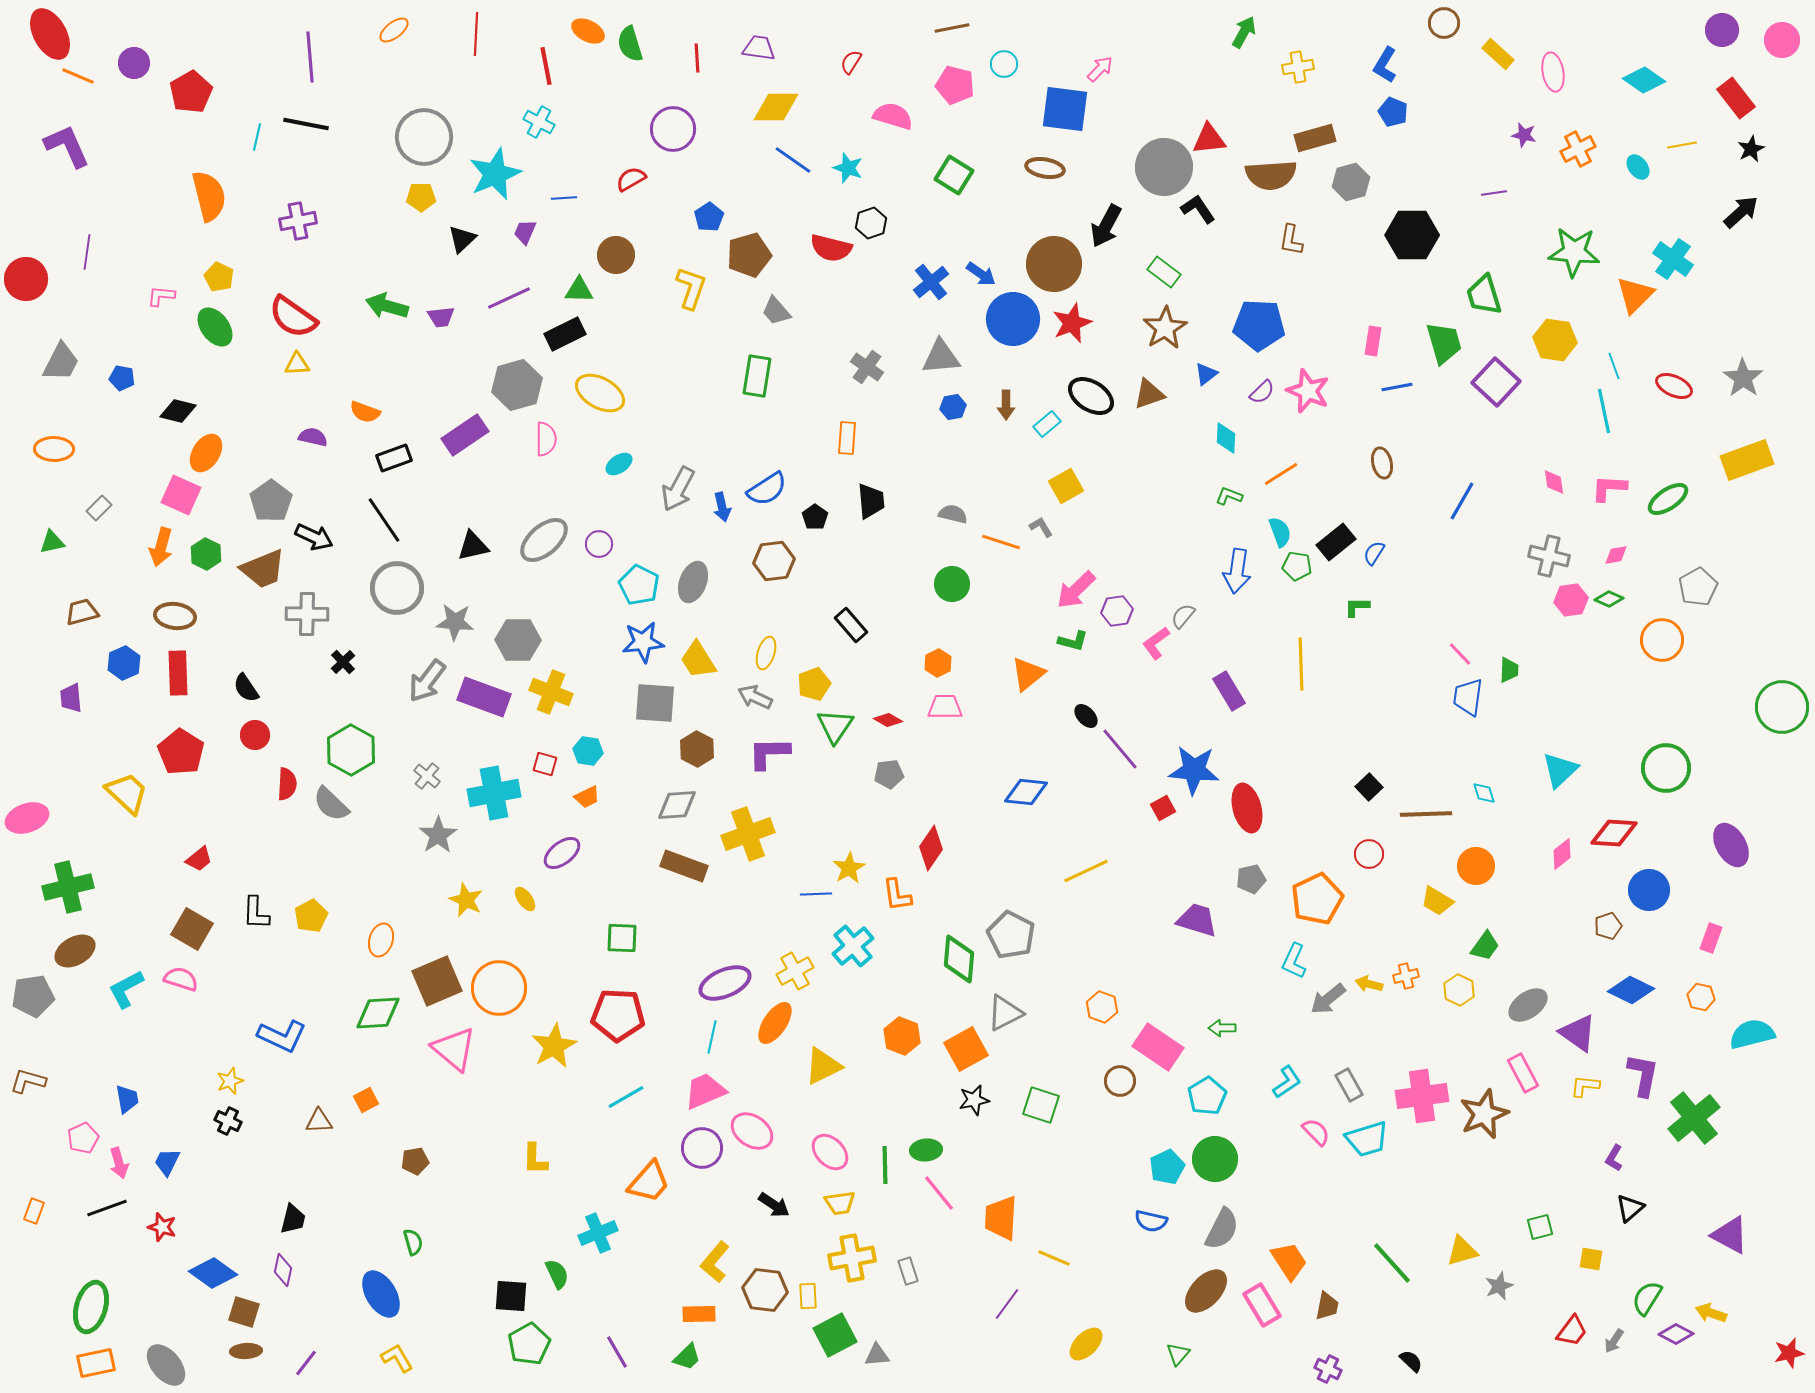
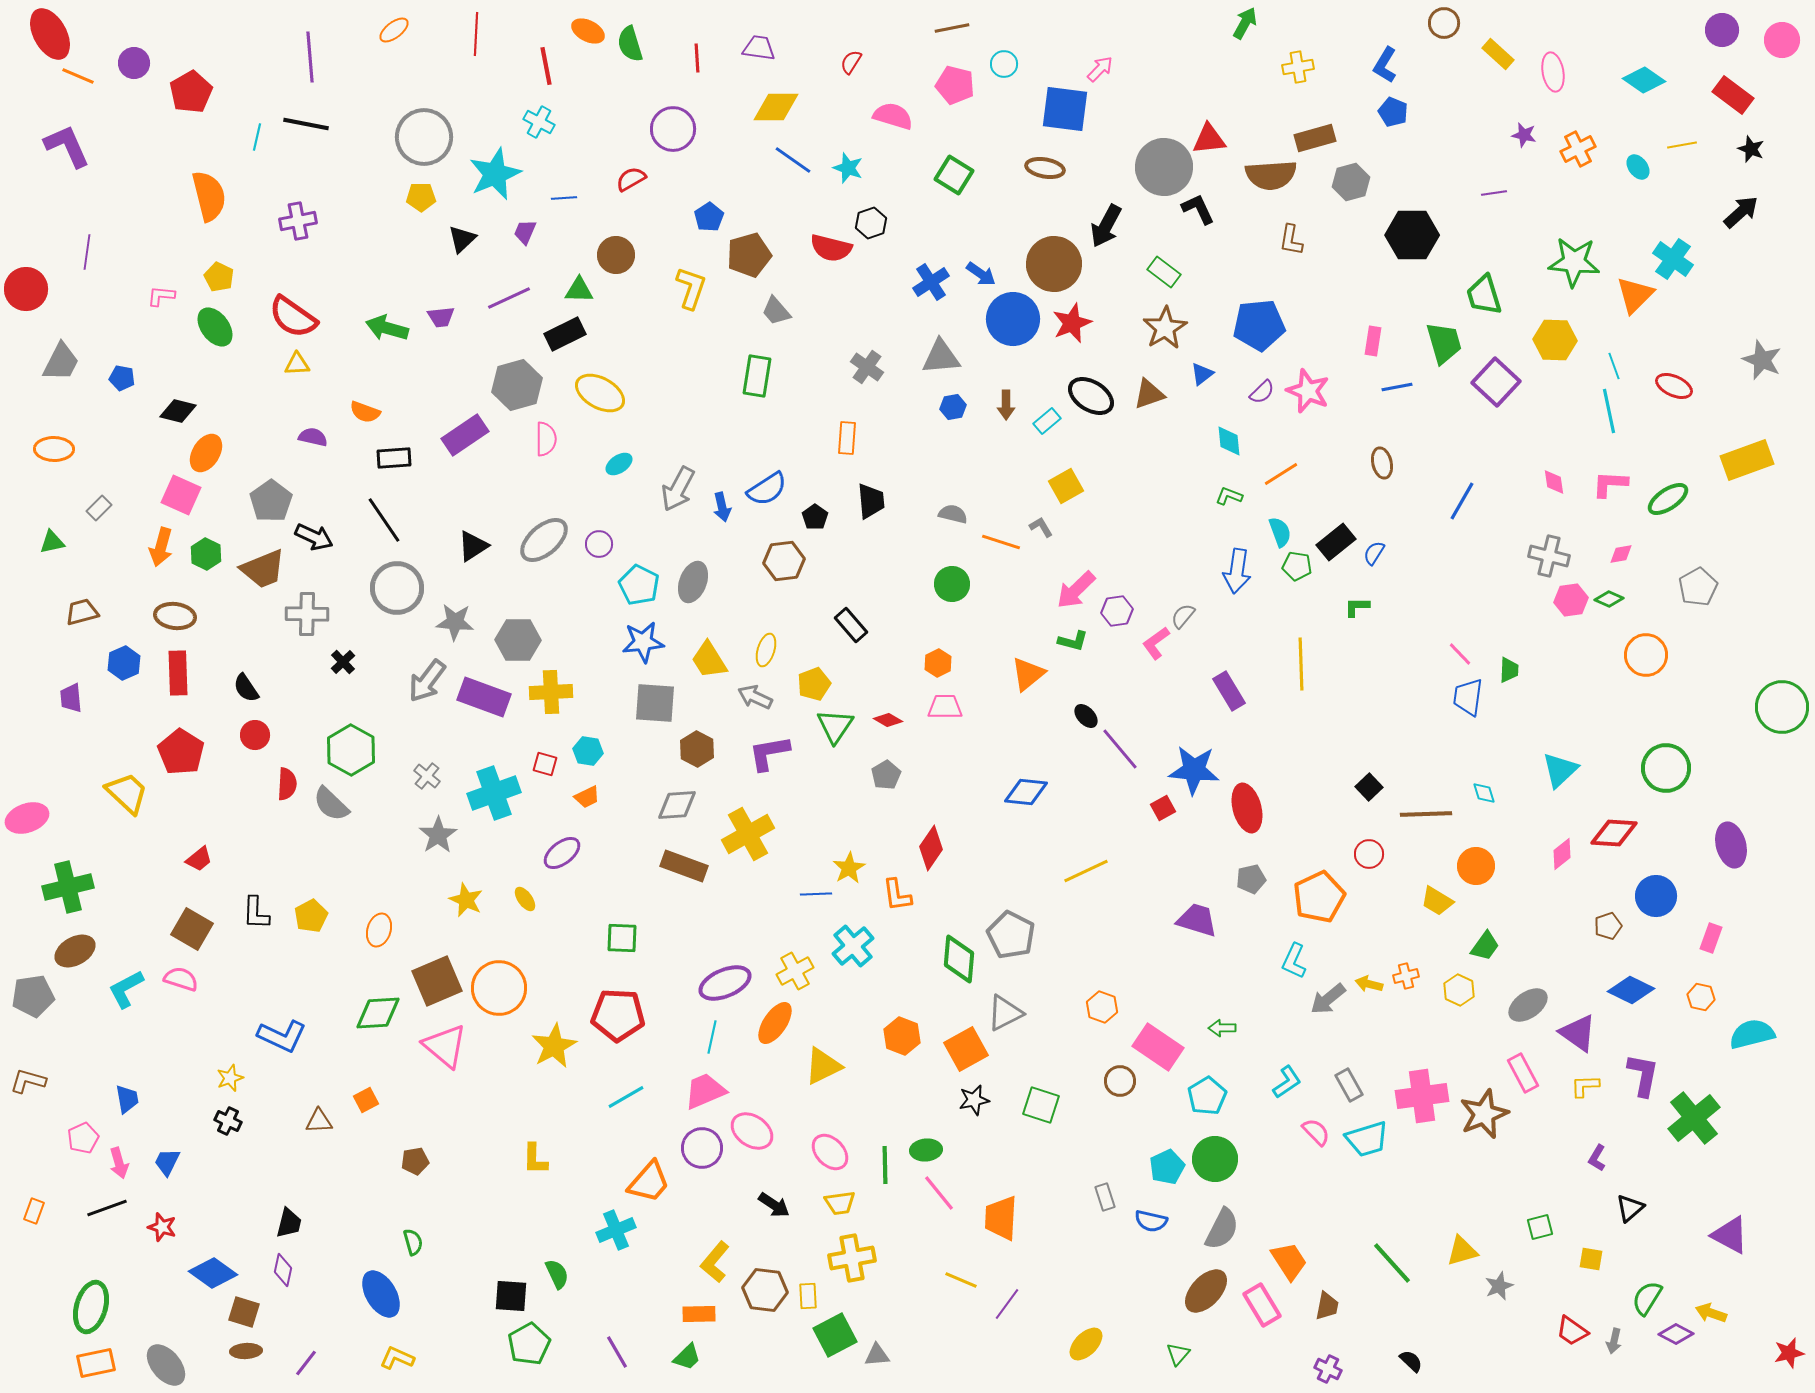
green arrow at (1244, 32): moved 1 px right, 9 px up
red rectangle at (1736, 98): moved 3 px left, 3 px up; rotated 15 degrees counterclockwise
black star at (1751, 149): rotated 24 degrees counterclockwise
black L-shape at (1198, 209): rotated 9 degrees clockwise
green star at (1574, 252): moved 10 px down
red circle at (26, 279): moved 10 px down
blue cross at (931, 282): rotated 6 degrees clockwise
green arrow at (387, 306): moved 22 px down
blue pentagon at (1259, 325): rotated 9 degrees counterclockwise
yellow hexagon at (1555, 340): rotated 6 degrees counterclockwise
blue triangle at (1206, 374): moved 4 px left
gray star at (1743, 378): moved 19 px right, 18 px up; rotated 12 degrees counterclockwise
cyan line at (1604, 411): moved 5 px right
cyan rectangle at (1047, 424): moved 3 px up
cyan diamond at (1226, 438): moved 3 px right, 3 px down; rotated 8 degrees counterclockwise
black rectangle at (394, 458): rotated 16 degrees clockwise
pink L-shape at (1609, 488): moved 1 px right, 4 px up
black triangle at (473, 546): rotated 20 degrees counterclockwise
pink diamond at (1616, 555): moved 5 px right, 1 px up
brown hexagon at (774, 561): moved 10 px right
orange circle at (1662, 640): moved 16 px left, 15 px down
yellow ellipse at (766, 653): moved 3 px up
yellow trapezoid at (698, 660): moved 11 px right
yellow cross at (551, 692): rotated 24 degrees counterclockwise
purple L-shape at (769, 753): rotated 9 degrees counterclockwise
gray pentagon at (889, 774): moved 3 px left, 1 px down; rotated 24 degrees counterclockwise
cyan cross at (494, 793): rotated 9 degrees counterclockwise
yellow cross at (748, 834): rotated 9 degrees counterclockwise
purple ellipse at (1731, 845): rotated 15 degrees clockwise
blue circle at (1649, 890): moved 7 px right, 6 px down
orange pentagon at (1317, 899): moved 2 px right, 2 px up
orange ellipse at (381, 940): moved 2 px left, 10 px up
pink triangle at (454, 1049): moved 9 px left, 3 px up
yellow star at (230, 1081): moved 3 px up
yellow L-shape at (1585, 1086): rotated 8 degrees counterclockwise
purple L-shape at (1614, 1158): moved 17 px left
black trapezoid at (293, 1219): moved 4 px left, 4 px down
cyan cross at (598, 1233): moved 18 px right, 3 px up
yellow line at (1054, 1258): moved 93 px left, 22 px down
gray rectangle at (908, 1271): moved 197 px right, 74 px up
red trapezoid at (1572, 1331): rotated 88 degrees clockwise
gray arrow at (1614, 1341): rotated 20 degrees counterclockwise
yellow L-shape at (397, 1358): rotated 36 degrees counterclockwise
